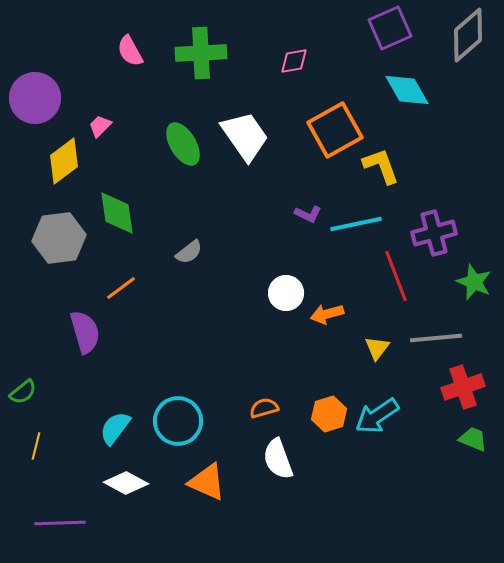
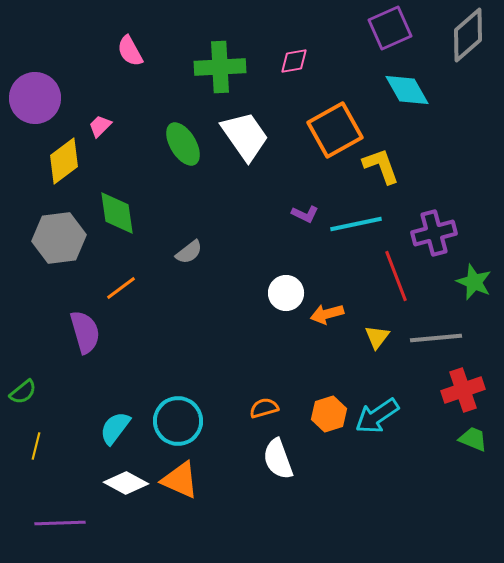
green cross: moved 19 px right, 14 px down
purple L-shape: moved 3 px left
yellow triangle: moved 11 px up
red cross: moved 3 px down
orange triangle: moved 27 px left, 2 px up
